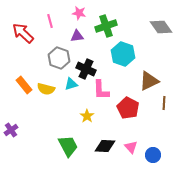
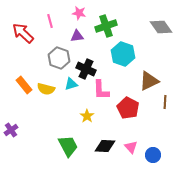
brown line: moved 1 px right, 1 px up
